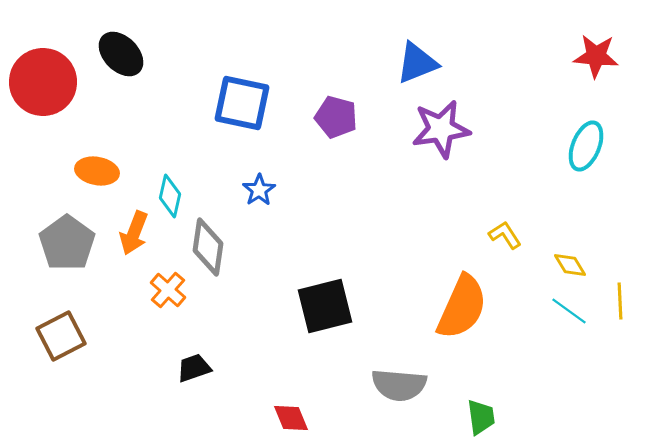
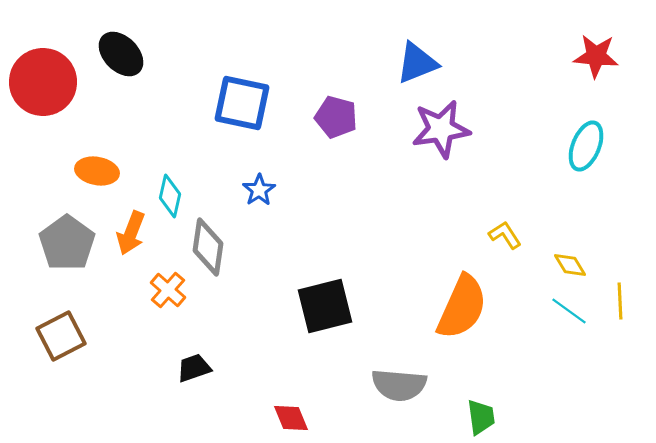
orange arrow: moved 3 px left
